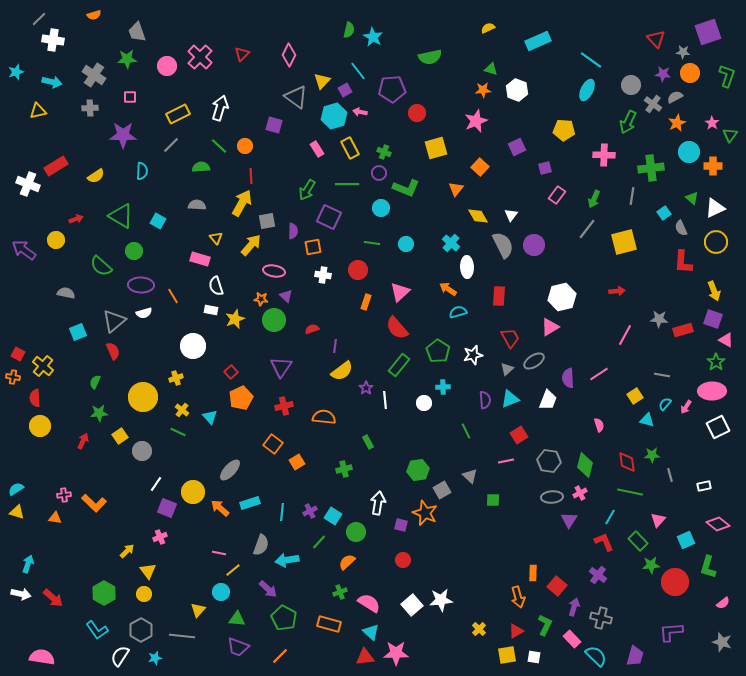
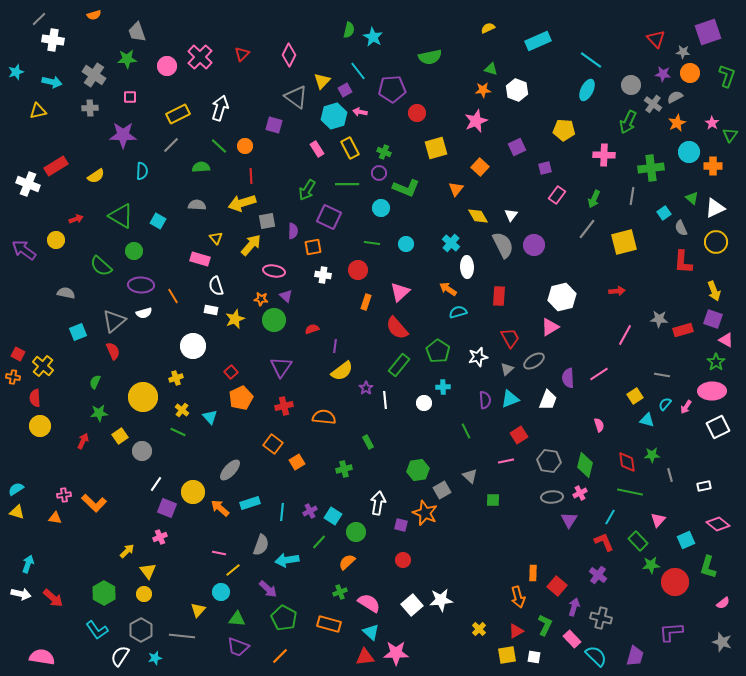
yellow arrow at (242, 203): rotated 136 degrees counterclockwise
white star at (473, 355): moved 5 px right, 2 px down
